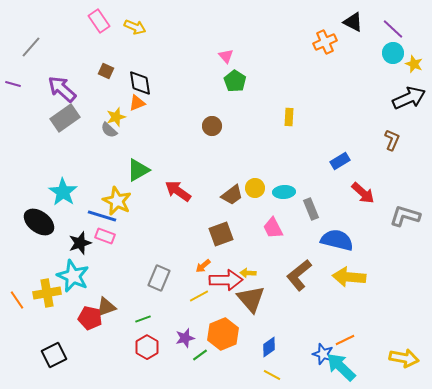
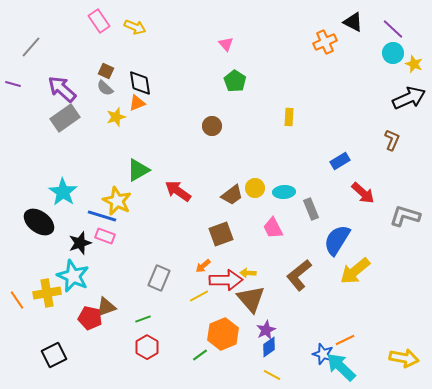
pink triangle at (226, 56): moved 12 px up
gray semicircle at (109, 130): moved 4 px left, 42 px up
blue semicircle at (337, 240): rotated 72 degrees counterclockwise
yellow arrow at (349, 277): moved 6 px right, 6 px up; rotated 44 degrees counterclockwise
purple star at (185, 338): moved 81 px right, 8 px up; rotated 12 degrees counterclockwise
